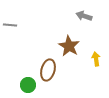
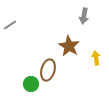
gray arrow: rotated 98 degrees counterclockwise
gray line: rotated 40 degrees counterclockwise
yellow arrow: moved 1 px up
green circle: moved 3 px right, 1 px up
